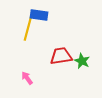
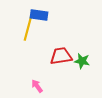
green star: rotated 14 degrees counterclockwise
pink arrow: moved 10 px right, 8 px down
